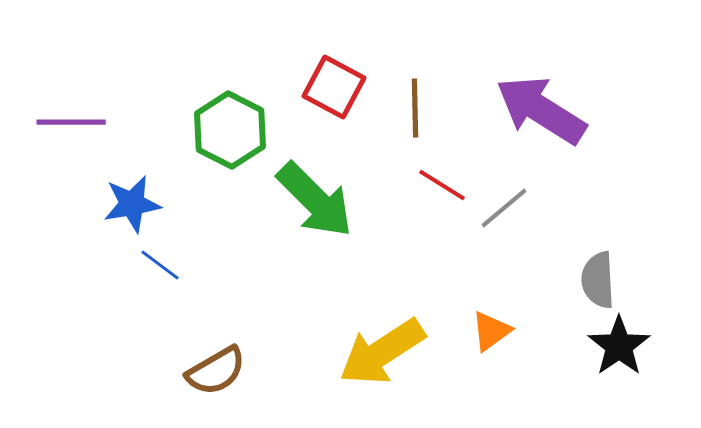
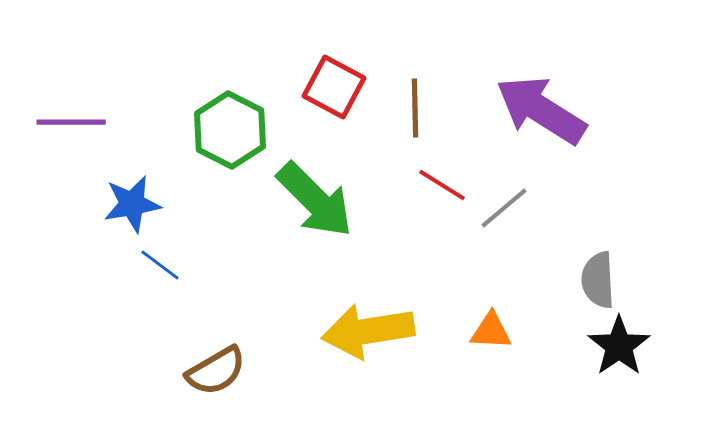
orange triangle: rotated 39 degrees clockwise
yellow arrow: moved 14 px left, 21 px up; rotated 24 degrees clockwise
